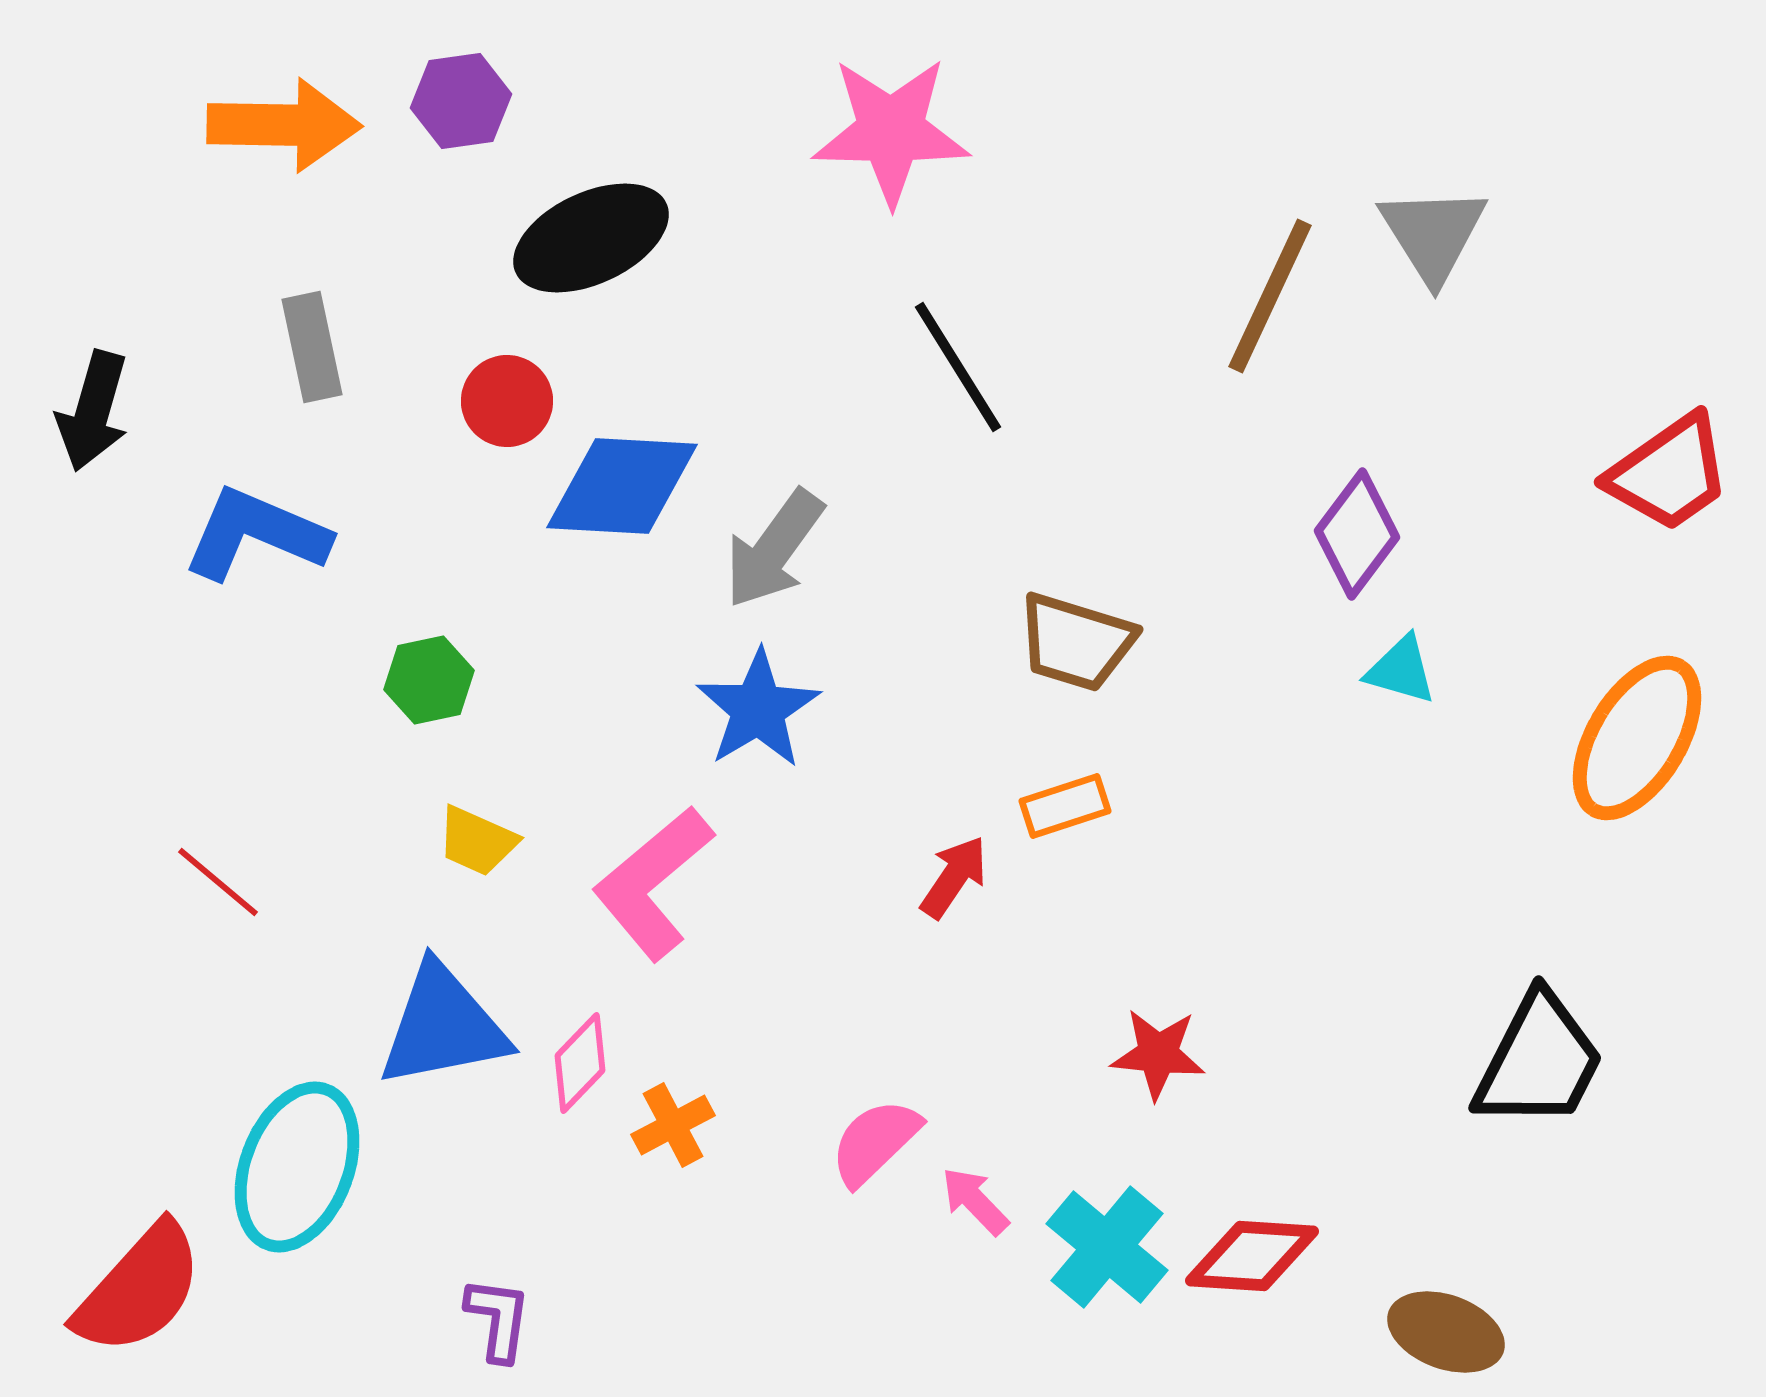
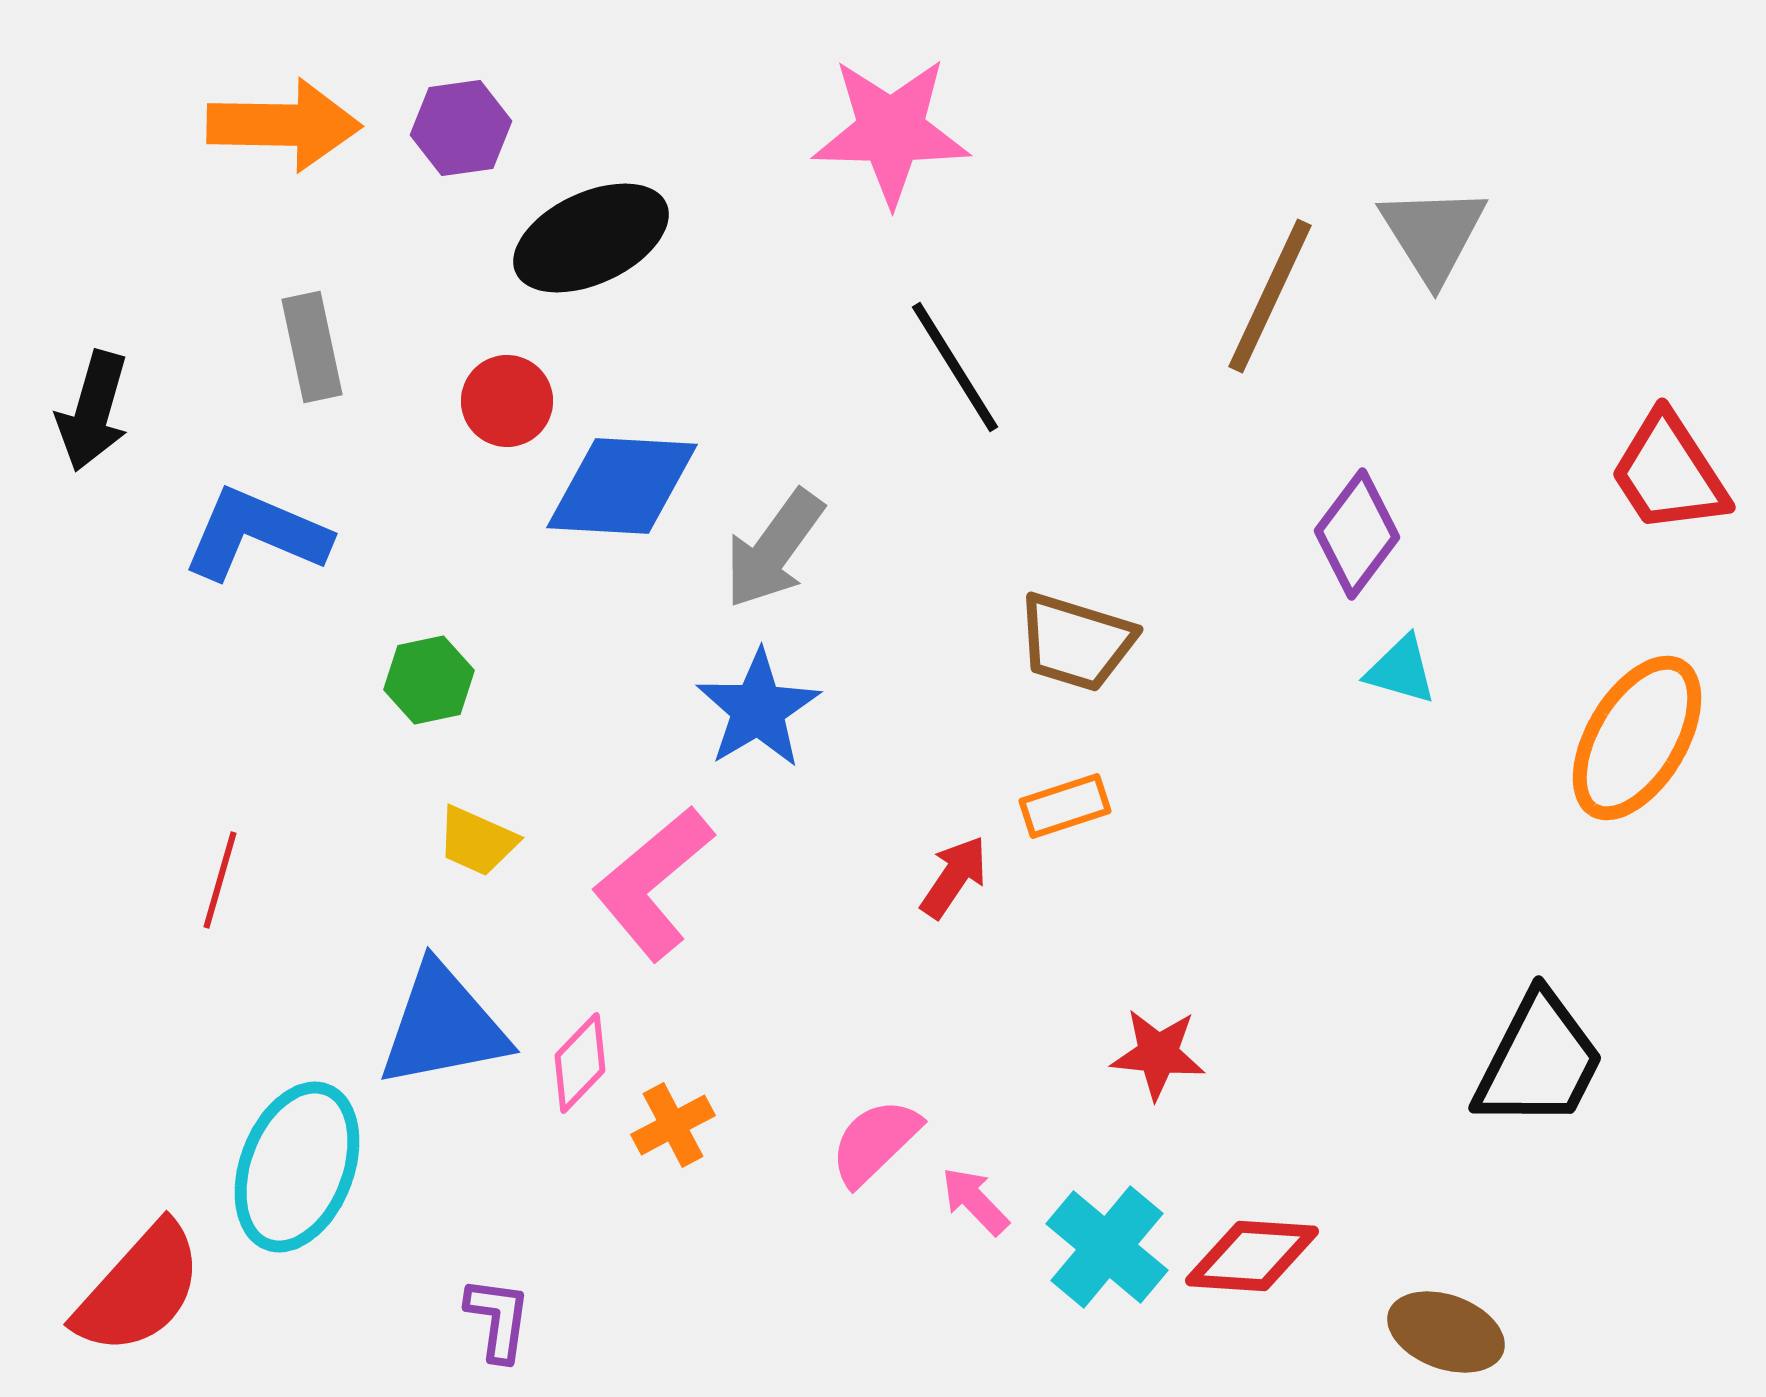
purple hexagon: moved 27 px down
black line: moved 3 px left
red trapezoid: rotated 92 degrees clockwise
red line: moved 2 px right, 2 px up; rotated 66 degrees clockwise
